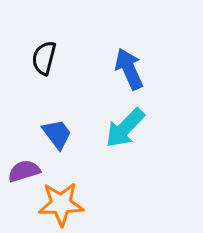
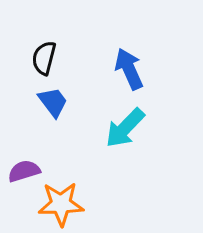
blue trapezoid: moved 4 px left, 32 px up
